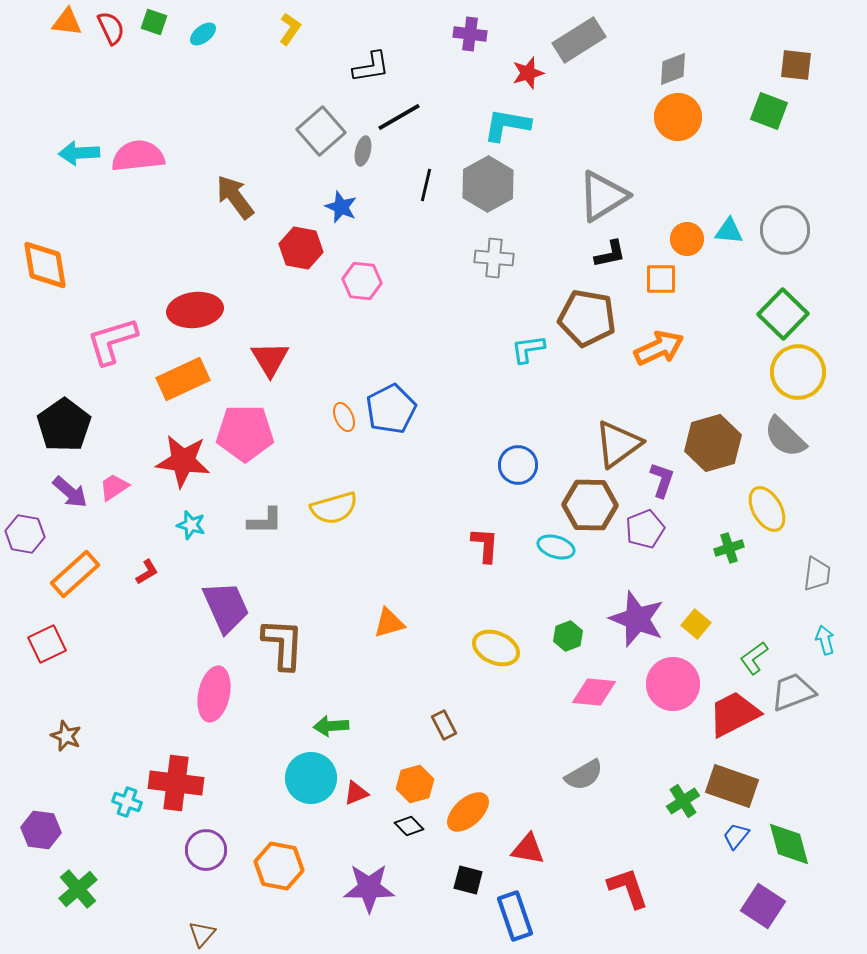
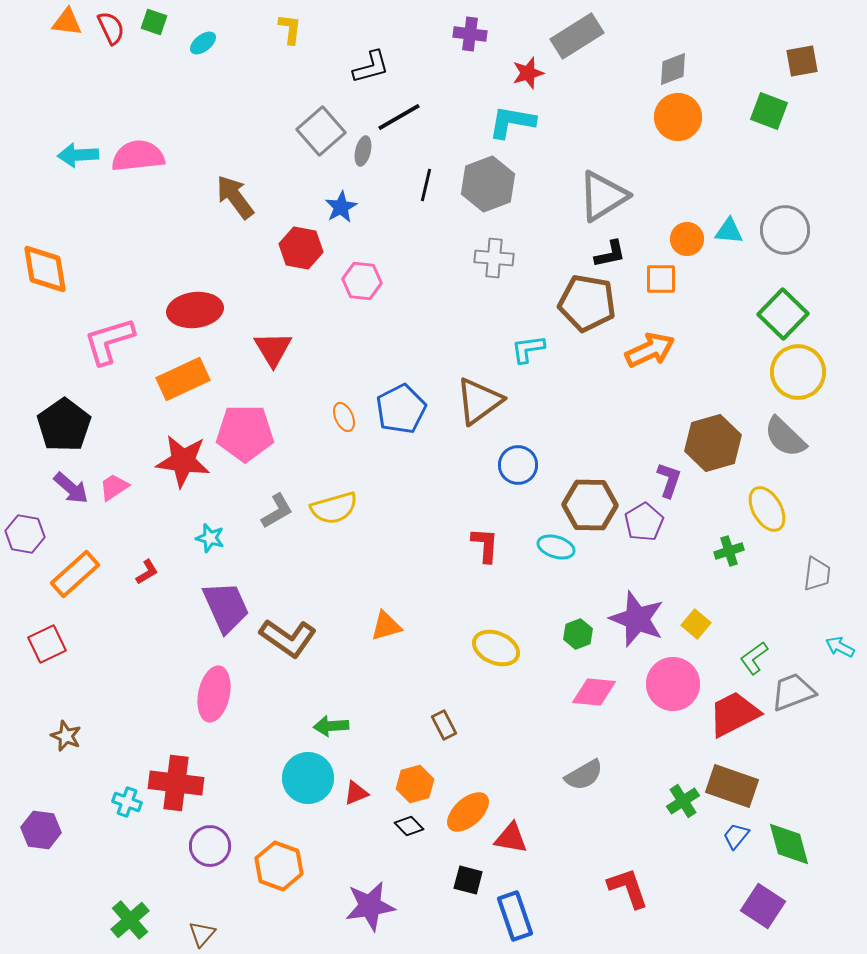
yellow L-shape at (290, 29): rotated 28 degrees counterclockwise
cyan ellipse at (203, 34): moved 9 px down
gray rectangle at (579, 40): moved 2 px left, 4 px up
brown square at (796, 65): moved 6 px right, 4 px up; rotated 16 degrees counterclockwise
black L-shape at (371, 67): rotated 6 degrees counterclockwise
cyan L-shape at (507, 125): moved 5 px right, 3 px up
cyan arrow at (79, 153): moved 1 px left, 2 px down
gray hexagon at (488, 184): rotated 8 degrees clockwise
blue star at (341, 207): rotated 20 degrees clockwise
orange diamond at (45, 265): moved 4 px down
brown pentagon at (587, 318): moved 15 px up
pink L-shape at (112, 341): moved 3 px left
orange arrow at (659, 348): moved 9 px left, 2 px down
red triangle at (270, 359): moved 3 px right, 10 px up
blue pentagon at (391, 409): moved 10 px right
brown triangle at (618, 444): moved 139 px left, 43 px up
purple L-shape at (662, 480): moved 7 px right
purple arrow at (70, 492): moved 1 px right, 4 px up
gray L-shape at (265, 521): moved 12 px right, 10 px up; rotated 30 degrees counterclockwise
cyan star at (191, 525): moved 19 px right, 13 px down
purple pentagon at (645, 529): moved 1 px left, 7 px up; rotated 9 degrees counterclockwise
green cross at (729, 548): moved 3 px down
orange triangle at (389, 623): moved 3 px left, 3 px down
green hexagon at (568, 636): moved 10 px right, 2 px up
cyan arrow at (825, 640): moved 15 px right, 7 px down; rotated 48 degrees counterclockwise
brown L-shape at (283, 644): moved 5 px right, 6 px up; rotated 122 degrees clockwise
cyan circle at (311, 778): moved 3 px left
red triangle at (528, 849): moved 17 px left, 11 px up
purple circle at (206, 850): moved 4 px right, 4 px up
orange hexagon at (279, 866): rotated 9 degrees clockwise
purple star at (369, 888): moved 1 px right, 18 px down; rotated 9 degrees counterclockwise
green cross at (78, 889): moved 52 px right, 31 px down
